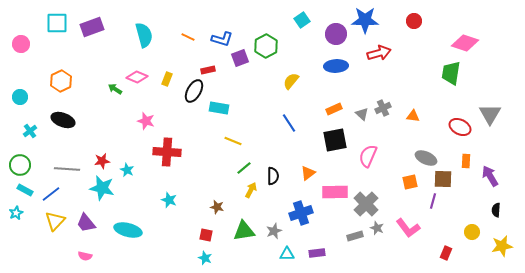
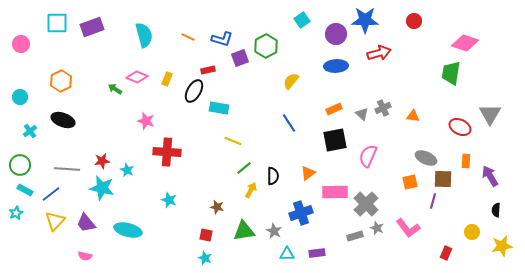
gray star at (274, 231): rotated 21 degrees counterclockwise
